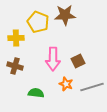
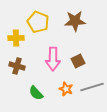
brown star: moved 10 px right, 6 px down
brown cross: moved 2 px right
orange star: moved 5 px down
green semicircle: rotated 140 degrees counterclockwise
